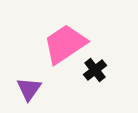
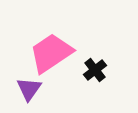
pink trapezoid: moved 14 px left, 9 px down
